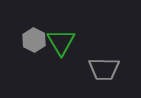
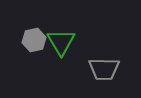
gray hexagon: rotated 20 degrees clockwise
